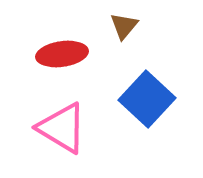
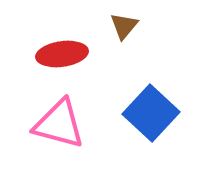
blue square: moved 4 px right, 14 px down
pink triangle: moved 3 px left, 4 px up; rotated 16 degrees counterclockwise
